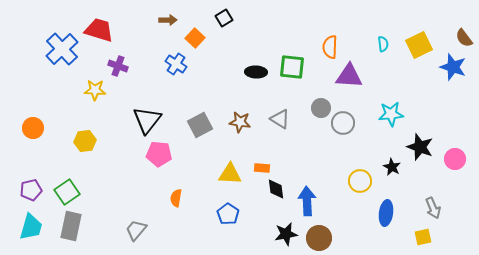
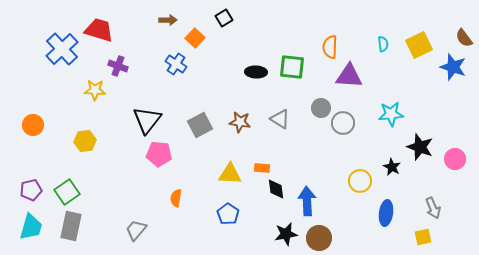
orange circle at (33, 128): moved 3 px up
